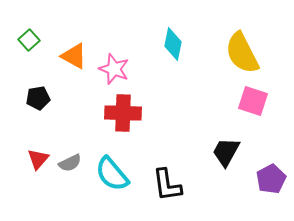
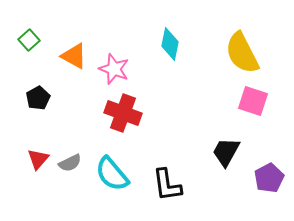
cyan diamond: moved 3 px left
black pentagon: rotated 20 degrees counterclockwise
red cross: rotated 18 degrees clockwise
purple pentagon: moved 2 px left, 1 px up
